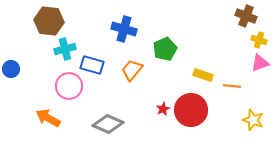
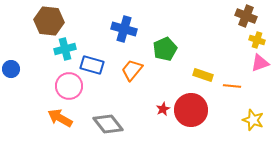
yellow cross: moved 2 px left
orange arrow: moved 12 px right
gray diamond: rotated 28 degrees clockwise
